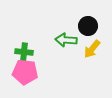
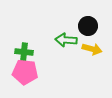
yellow arrow: rotated 114 degrees counterclockwise
